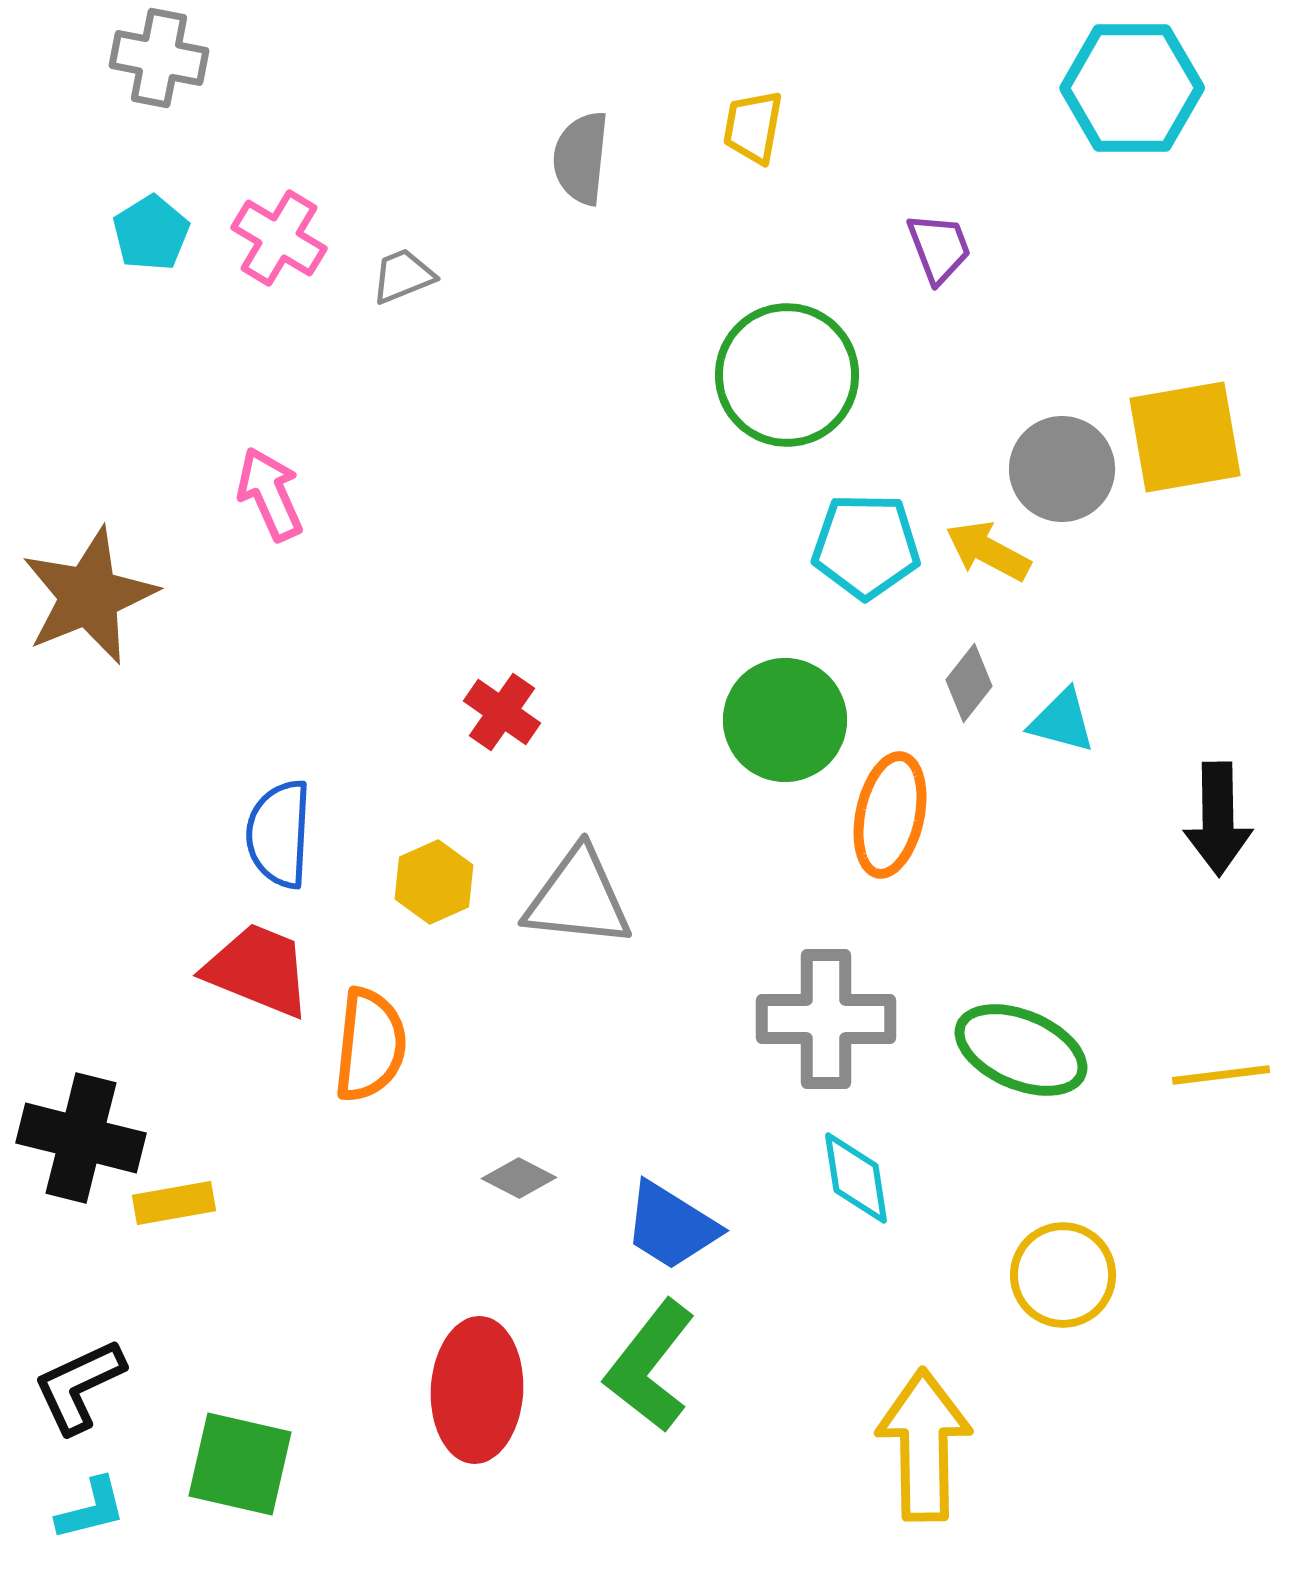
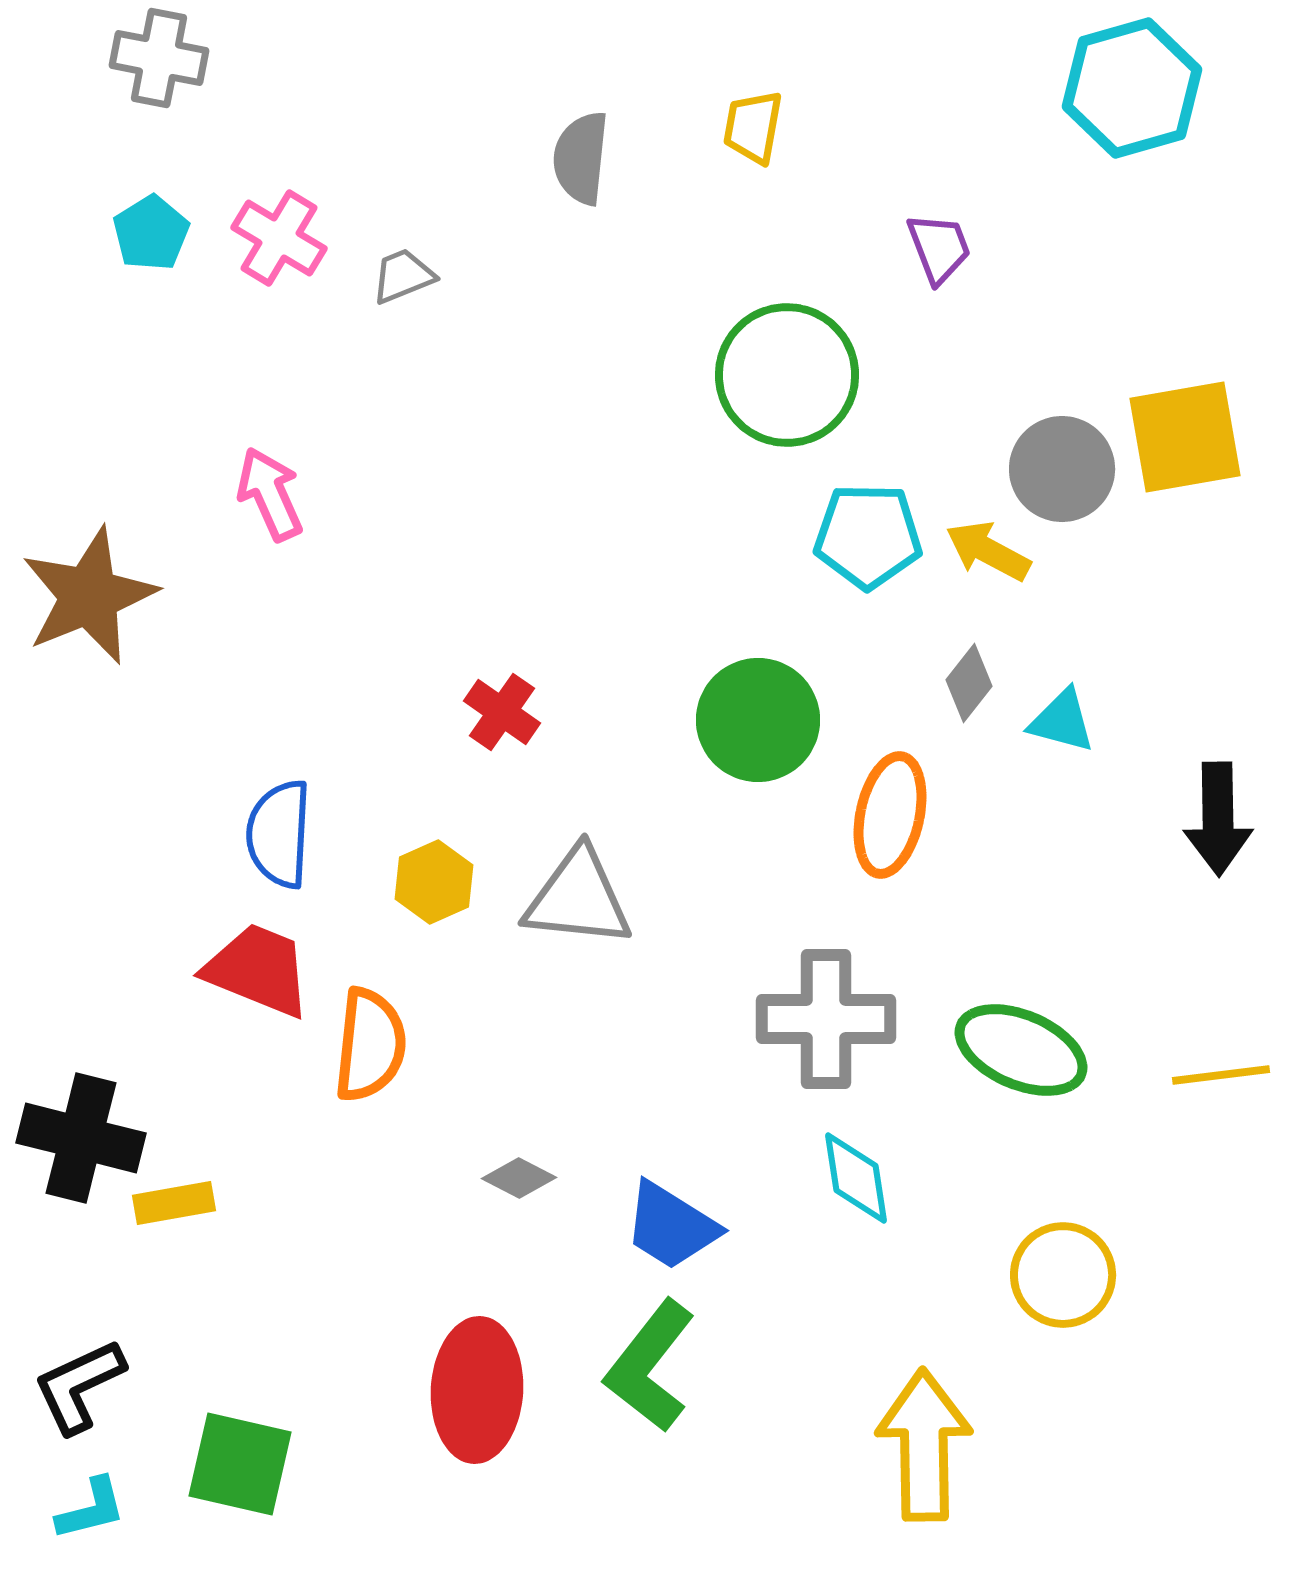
cyan hexagon at (1132, 88): rotated 16 degrees counterclockwise
cyan pentagon at (866, 546): moved 2 px right, 10 px up
green circle at (785, 720): moved 27 px left
